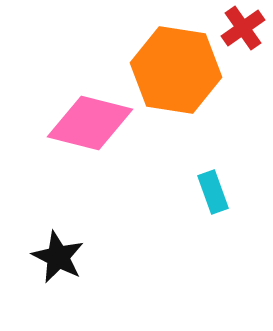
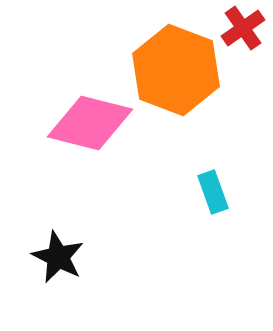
orange hexagon: rotated 12 degrees clockwise
